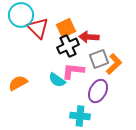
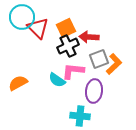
cyan circle: moved 1 px right, 2 px down
purple ellipse: moved 4 px left; rotated 20 degrees counterclockwise
